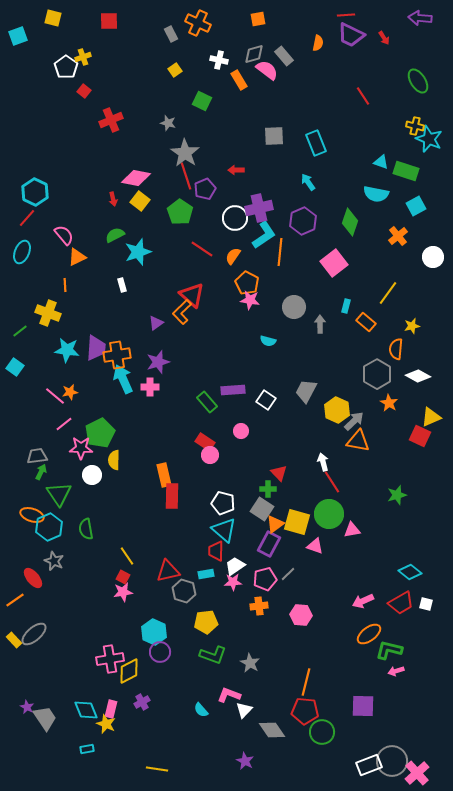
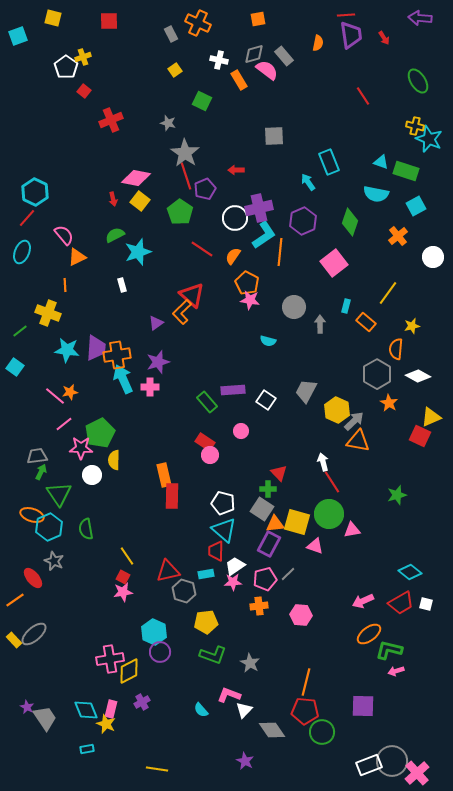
purple trapezoid at (351, 35): rotated 124 degrees counterclockwise
cyan rectangle at (316, 143): moved 13 px right, 19 px down
orange triangle at (275, 524): rotated 30 degrees clockwise
